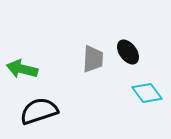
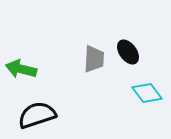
gray trapezoid: moved 1 px right
green arrow: moved 1 px left
black semicircle: moved 2 px left, 4 px down
